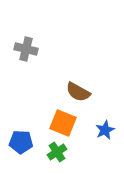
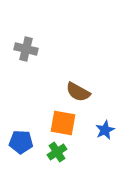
orange square: rotated 12 degrees counterclockwise
